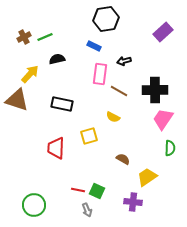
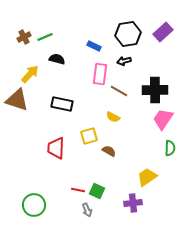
black hexagon: moved 22 px right, 15 px down
black semicircle: rotated 28 degrees clockwise
brown semicircle: moved 14 px left, 8 px up
purple cross: moved 1 px down; rotated 12 degrees counterclockwise
